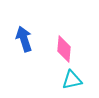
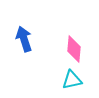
pink diamond: moved 10 px right
